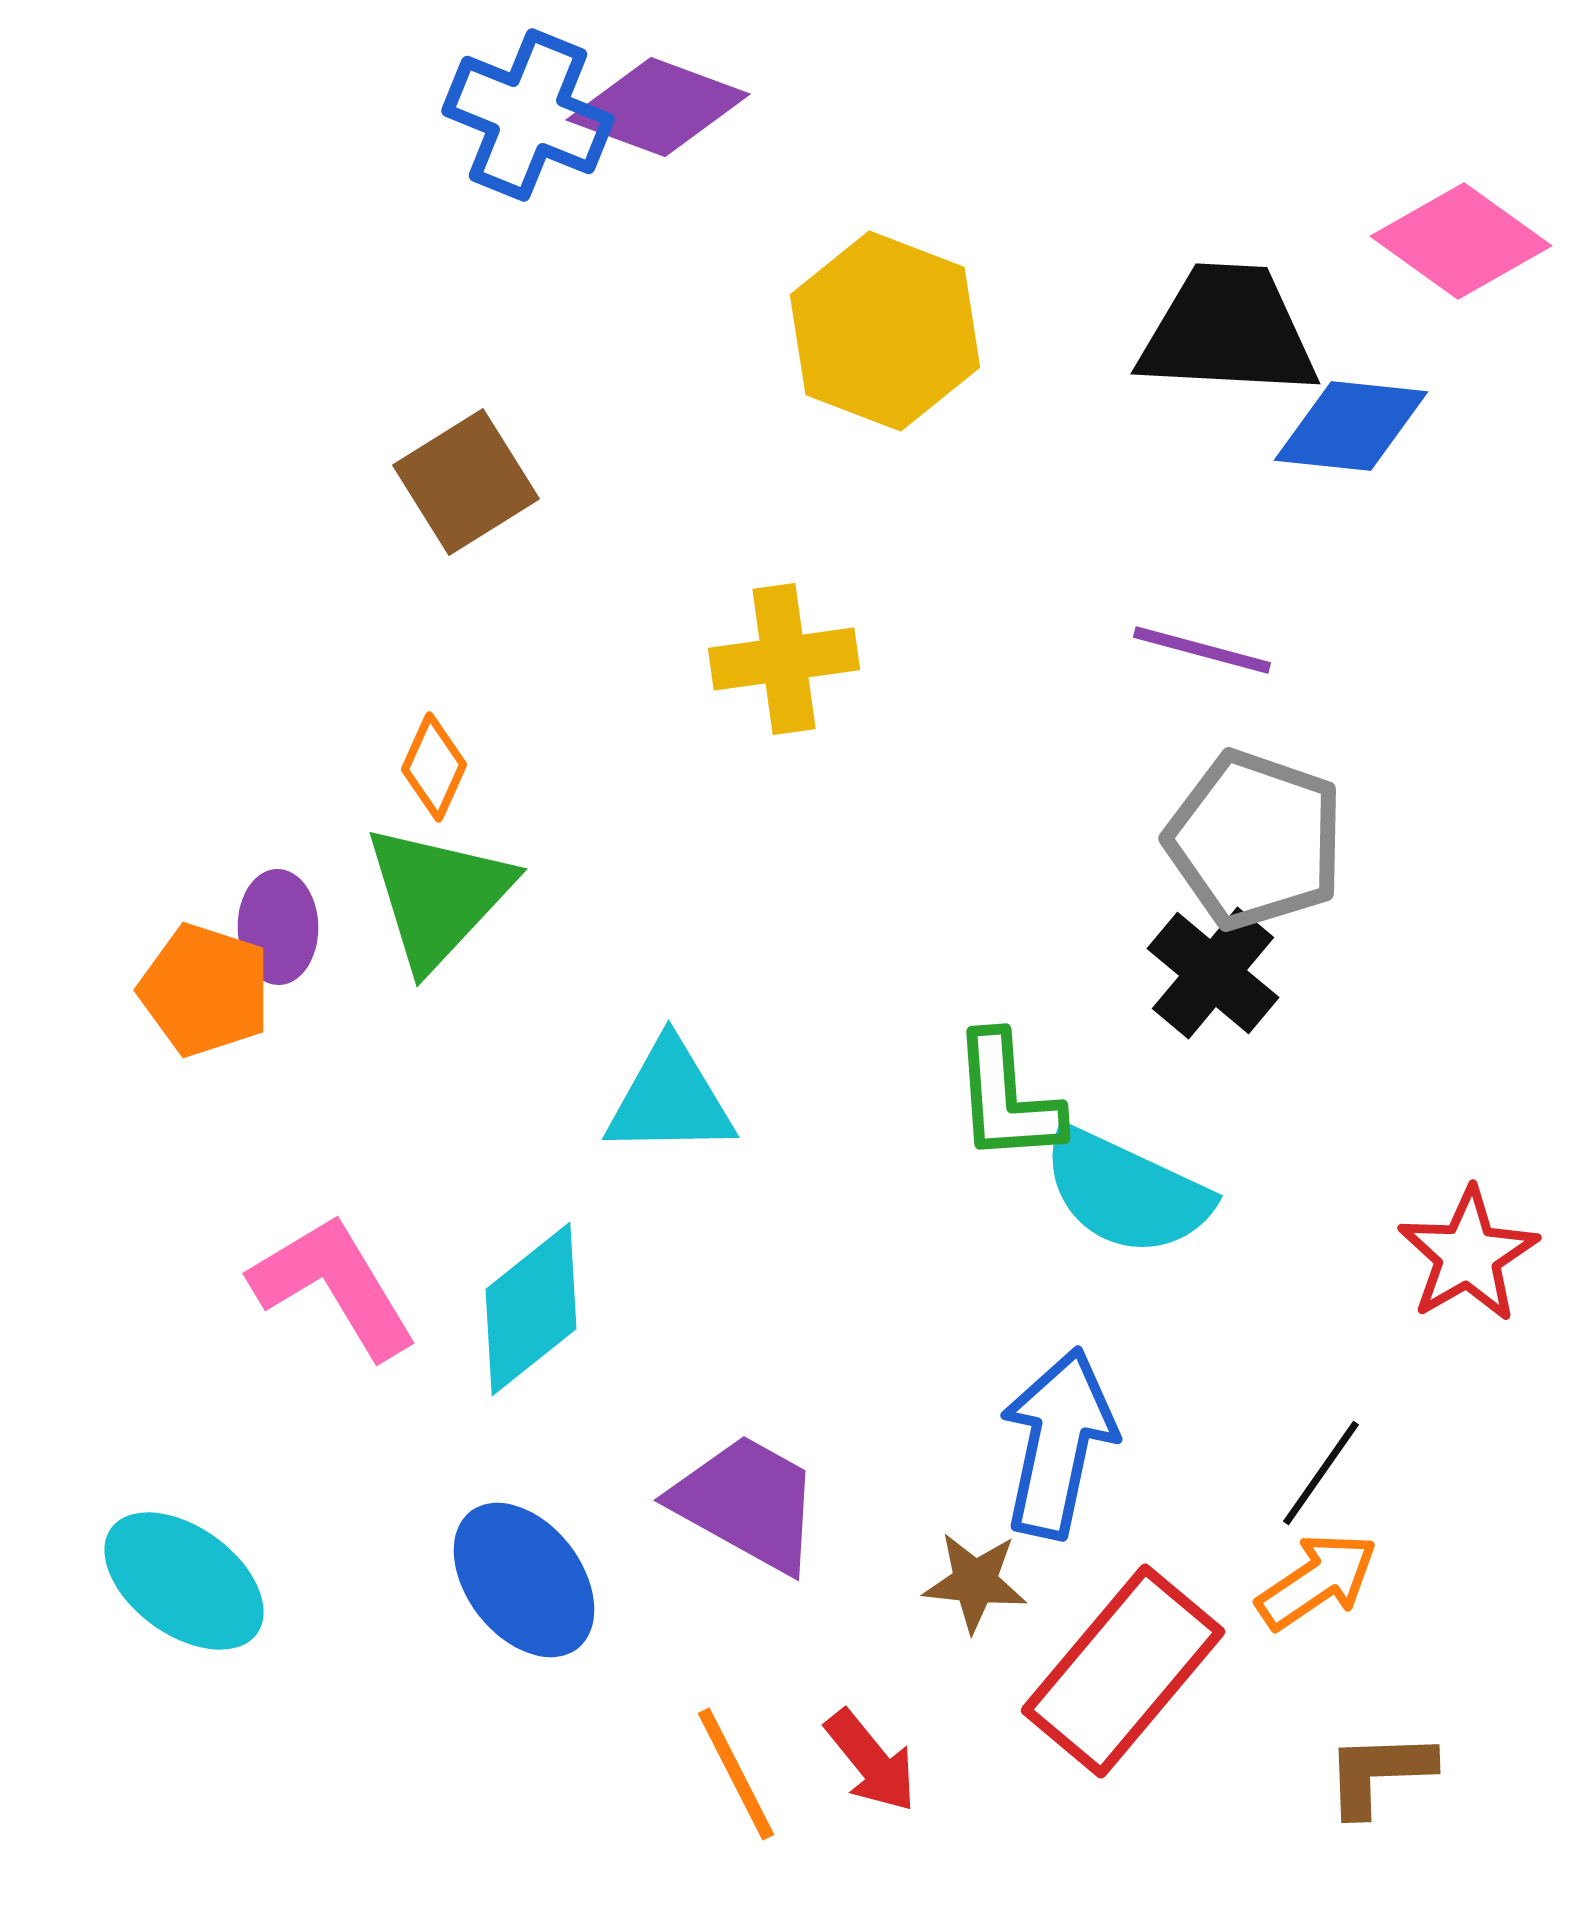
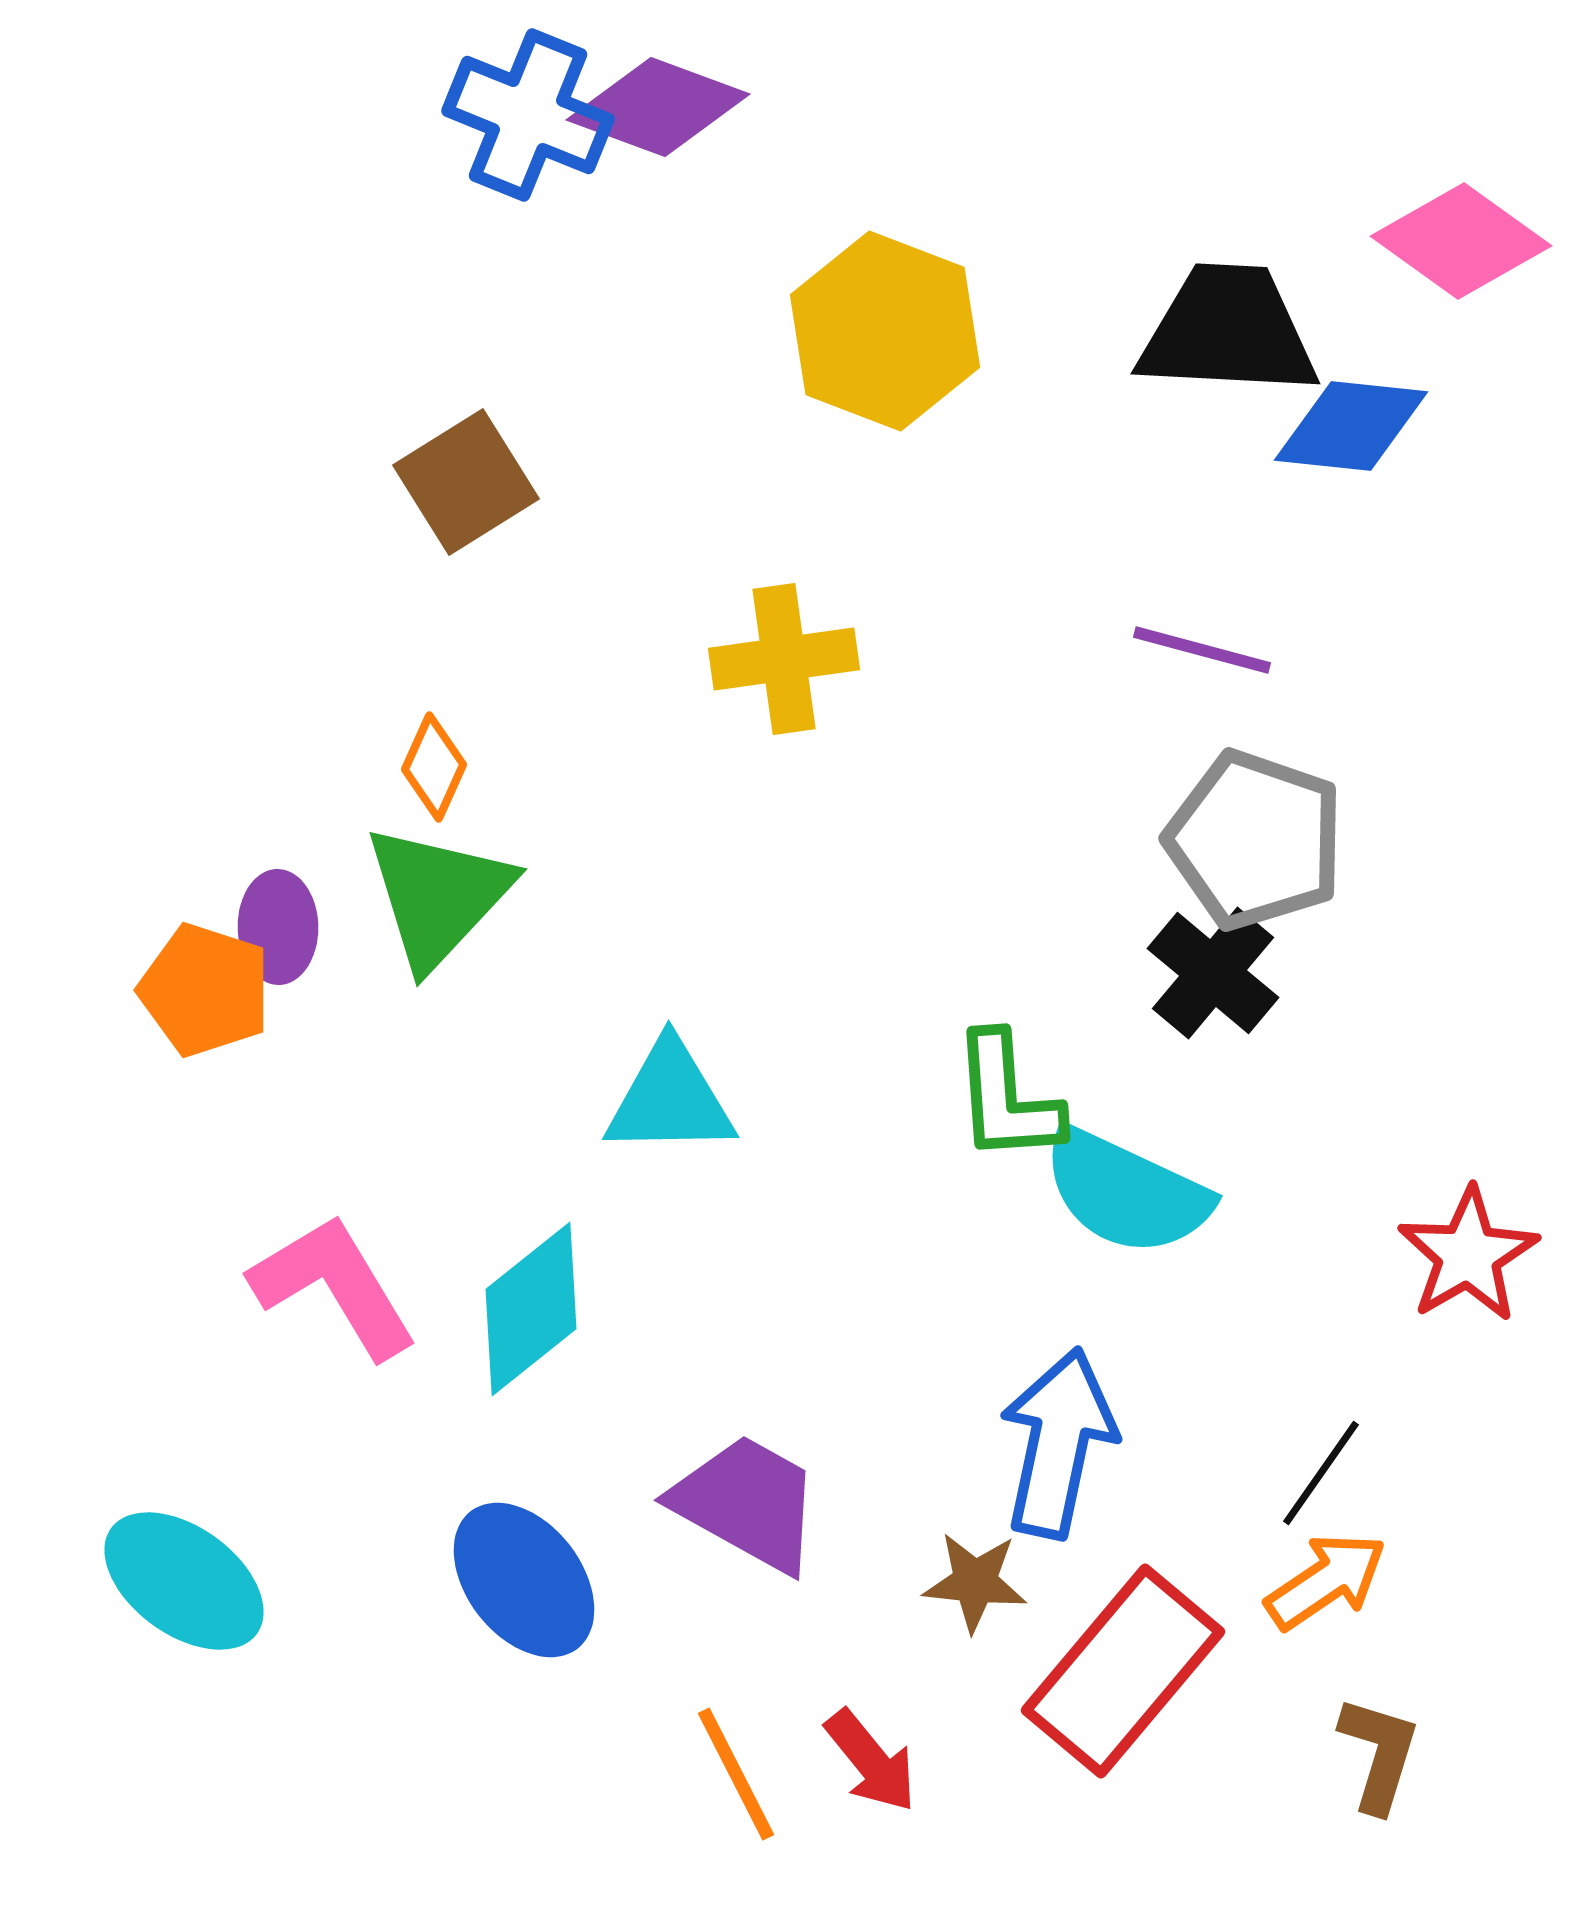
orange arrow: moved 9 px right
brown L-shape: moved 19 px up; rotated 109 degrees clockwise
